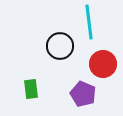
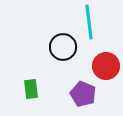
black circle: moved 3 px right, 1 px down
red circle: moved 3 px right, 2 px down
